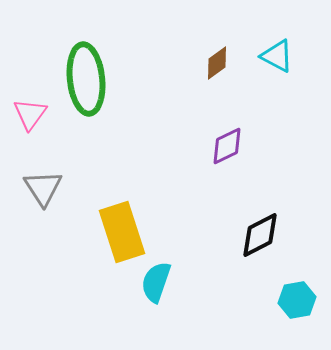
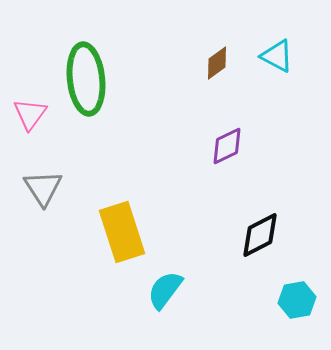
cyan semicircle: moved 9 px right, 8 px down; rotated 18 degrees clockwise
